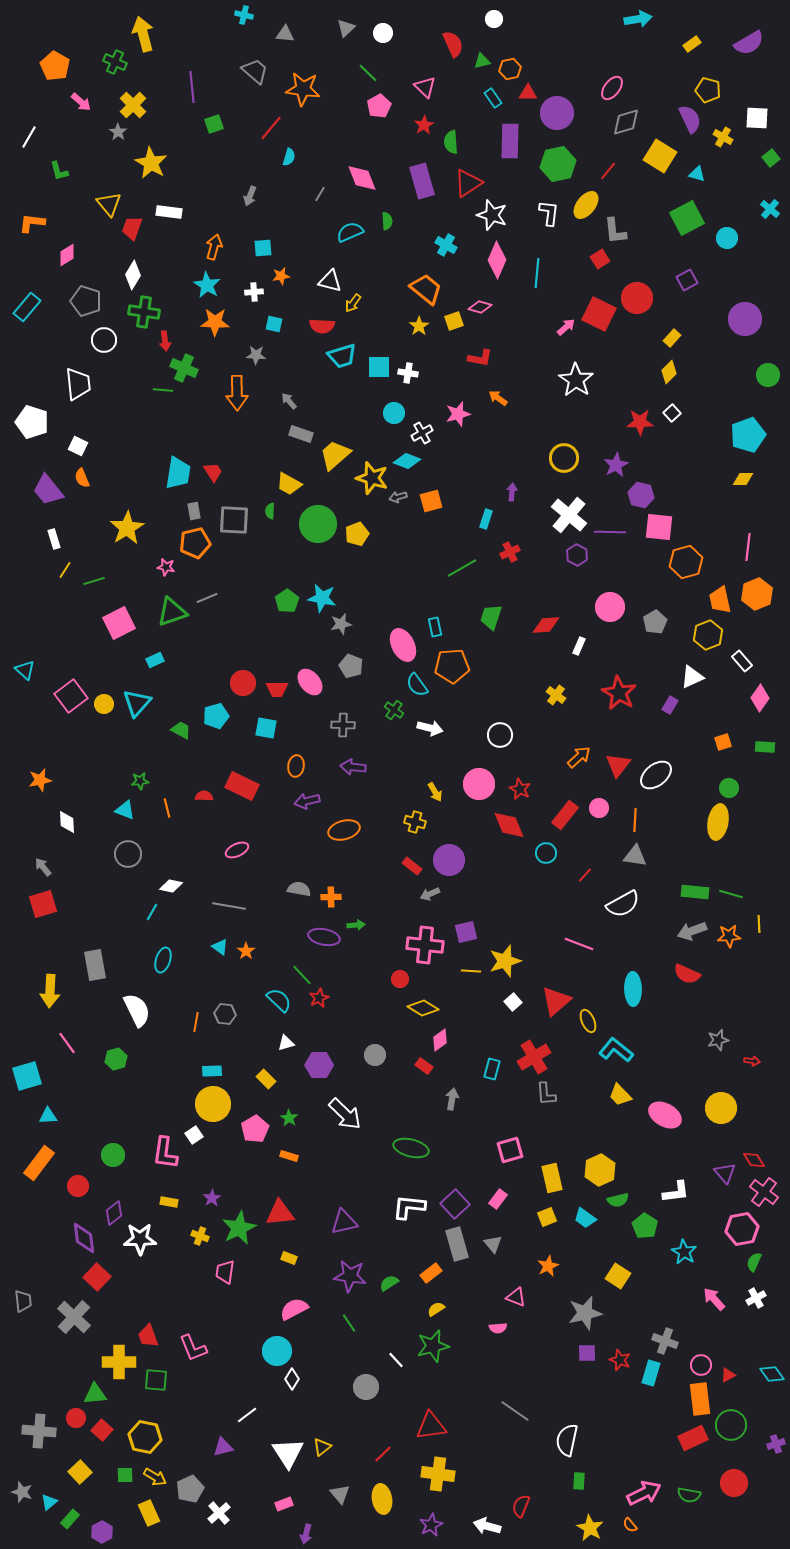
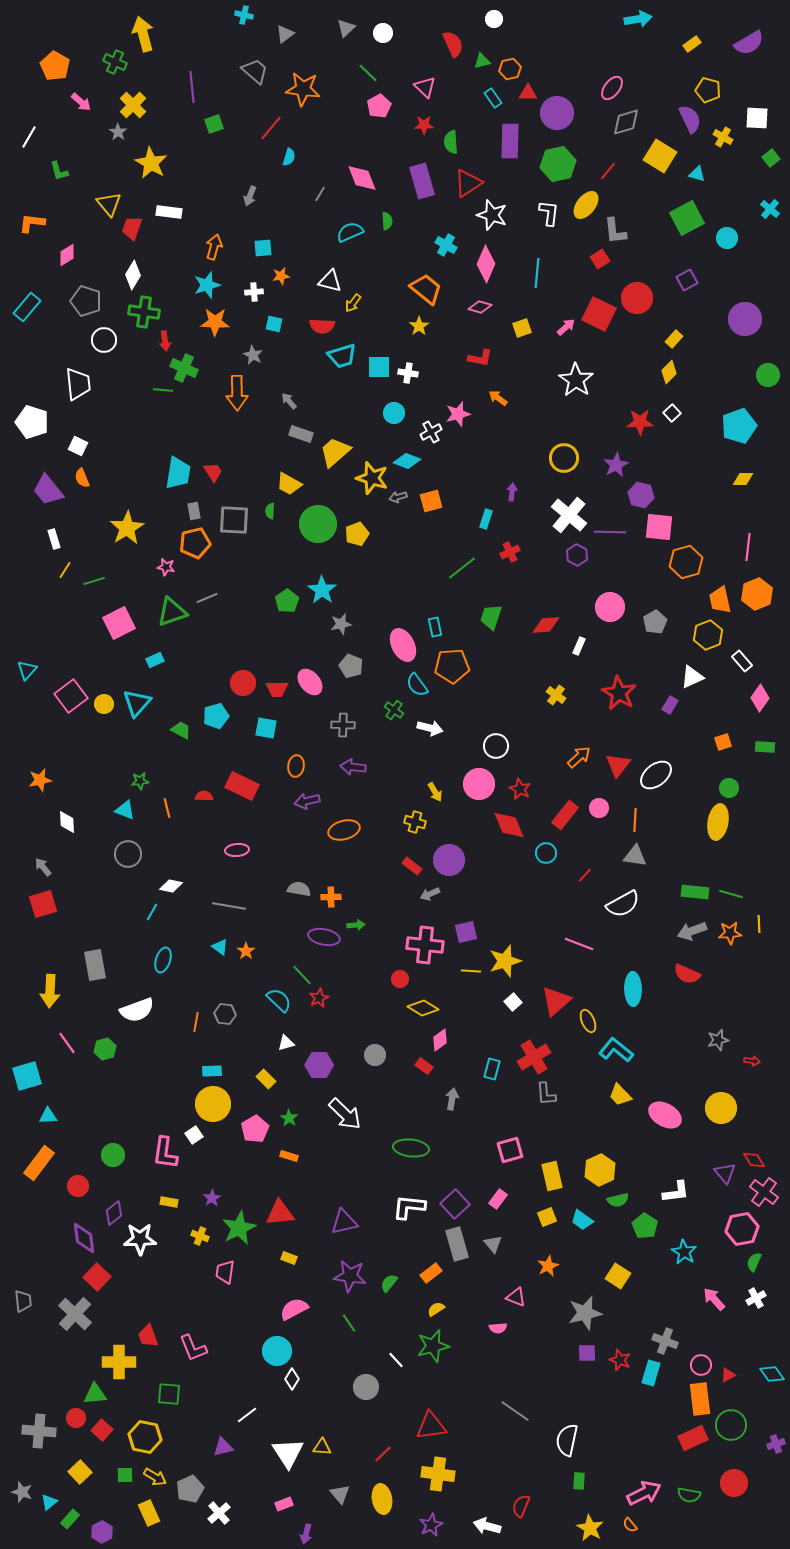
gray triangle at (285, 34): rotated 42 degrees counterclockwise
red star at (424, 125): rotated 30 degrees clockwise
pink diamond at (497, 260): moved 11 px left, 4 px down
cyan star at (207, 285): rotated 24 degrees clockwise
yellow square at (454, 321): moved 68 px right, 7 px down
yellow rectangle at (672, 338): moved 2 px right, 1 px down
gray star at (256, 355): moved 3 px left; rotated 24 degrees clockwise
white cross at (422, 433): moved 9 px right, 1 px up
cyan pentagon at (748, 435): moved 9 px left, 9 px up
yellow trapezoid at (335, 455): moved 3 px up
green line at (462, 568): rotated 8 degrees counterclockwise
cyan star at (322, 598): moved 8 px up; rotated 24 degrees clockwise
cyan triangle at (25, 670): moved 2 px right; rotated 30 degrees clockwise
white circle at (500, 735): moved 4 px left, 11 px down
pink ellipse at (237, 850): rotated 20 degrees clockwise
orange star at (729, 936): moved 1 px right, 3 px up
white semicircle at (137, 1010): rotated 96 degrees clockwise
green hexagon at (116, 1059): moved 11 px left, 10 px up
green ellipse at (411, 1148): rotated 8 degrees counterclockwise
yellow rectangle at (552, 1178): moved 2 px up
cyan trapezoid at (585, 1218): moved 3 px left, 2 px down
green semicircle at (389, 1283): rotated 18 degrees counterclockwise
gray cross at (74, 1317): moved 1 px right, 3 px up
green square at (156, 1380): moved 13 px right, 14 px down
yellow triangle at (322, 1447): rotated 42 degrees clockwise
